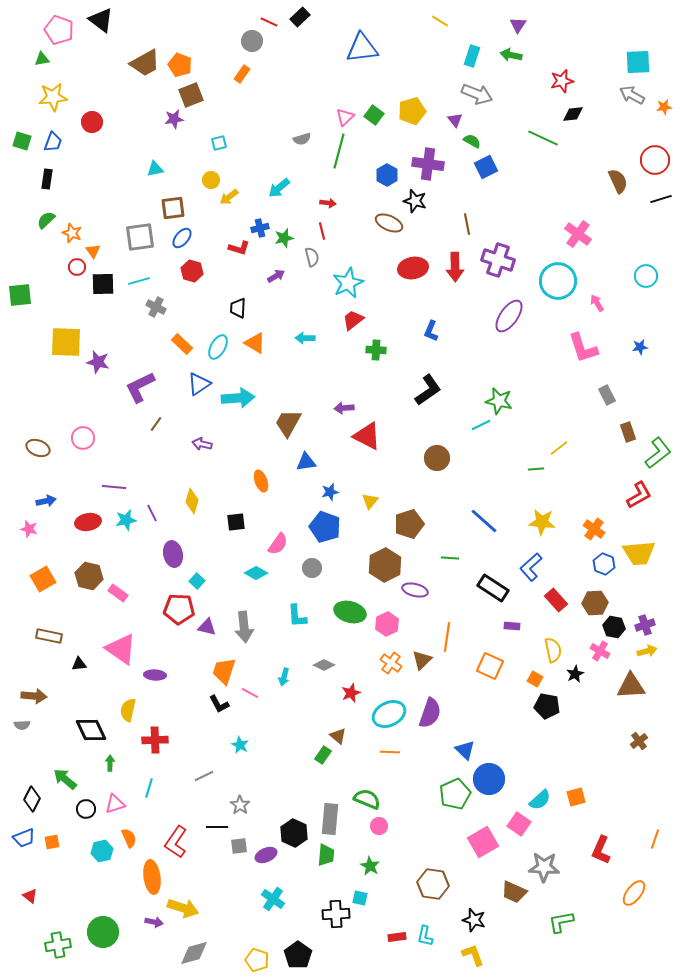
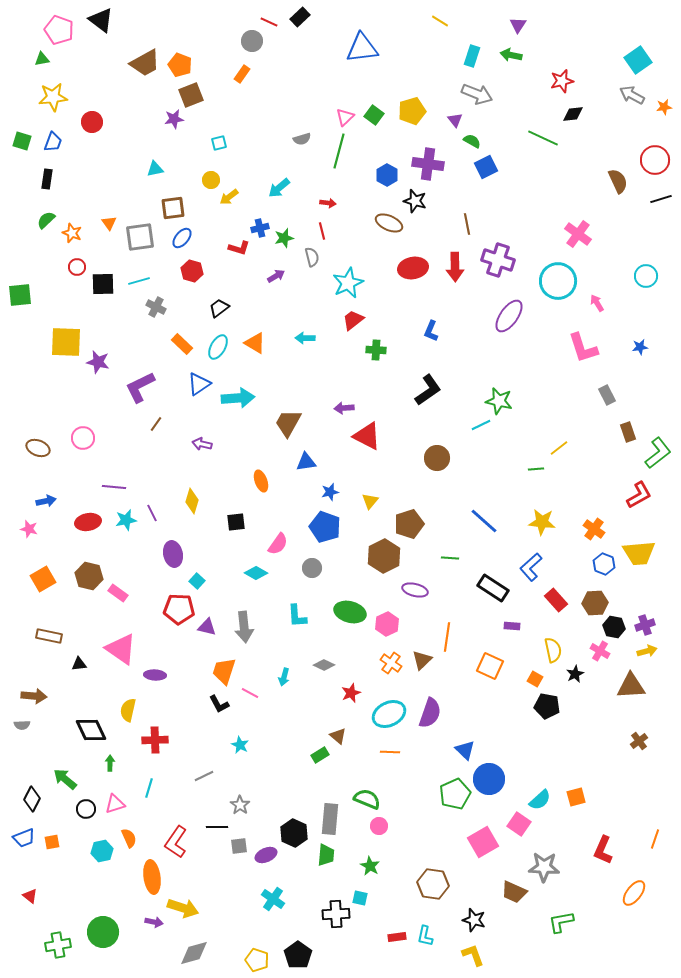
cyan square at (638, 62): moved 2 px up; rotated 32 degrees counterclockwise
orange triangle at (93, 251): moved 16 px right, 28 px up
black trapezoid at (238, 308): moved 19 px left; rotated 50 degrees clockwise
brown hexagon at (385, 565): moved 1 px left, 9 px up
green rectangle at (323, 755): moved 3 px left; rotated 24 degrees clockwise
red L-shape at (601, 850): moved 2 px right
